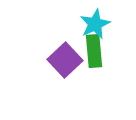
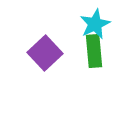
purple square: moved 20 px left, 7 px up
